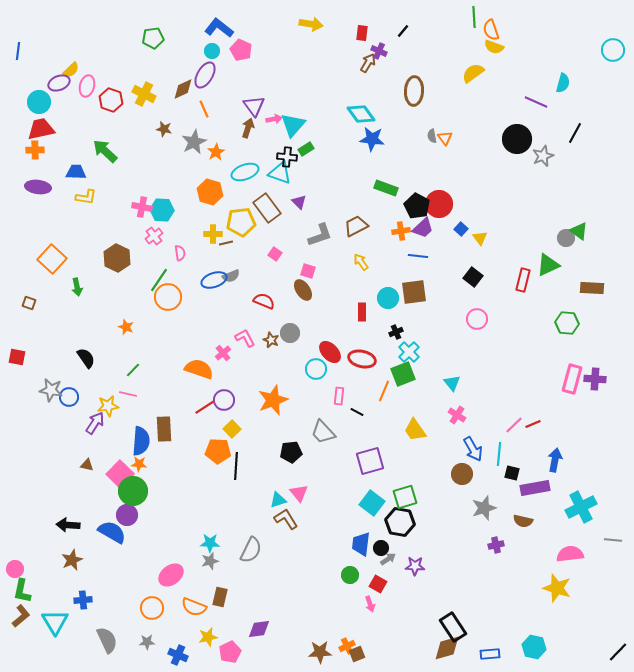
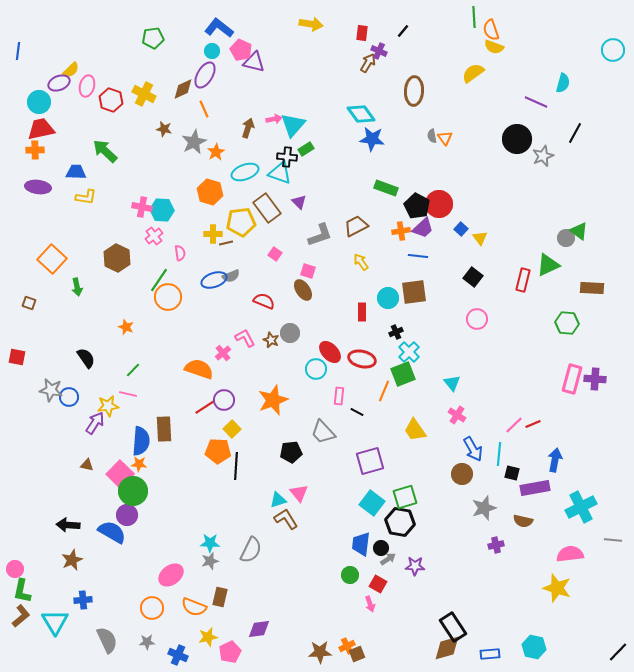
purple triangle at (254, 106): moved 44 px up; rotated 40 degrees counterclockwise
